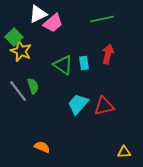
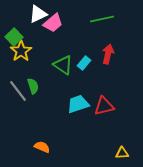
yellow star: rotated 15 degrees clockwise
cyan rectangle: rotated 48 degrees clockwise
cyan trapezoid: rotated 30 degrees clockwise
yellow triangle: moved 2 px left, 1 px down
